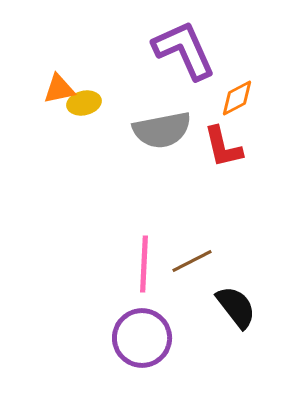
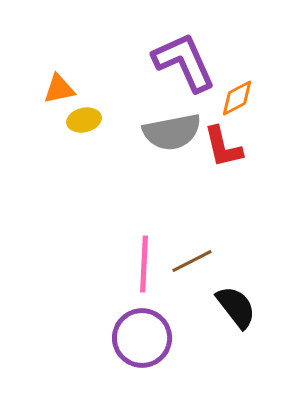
purple L-shape: moved 12 px down
yellow ellipse: moved 17 px down
gray semicircle: moved 10 px right, 2 px down
